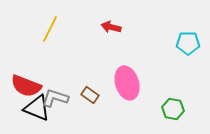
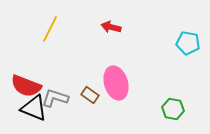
cyan pentagon: rotated 10 degrees clockwise
pink ellipse: moved 11 px left
black triangle: moved 3 px left
